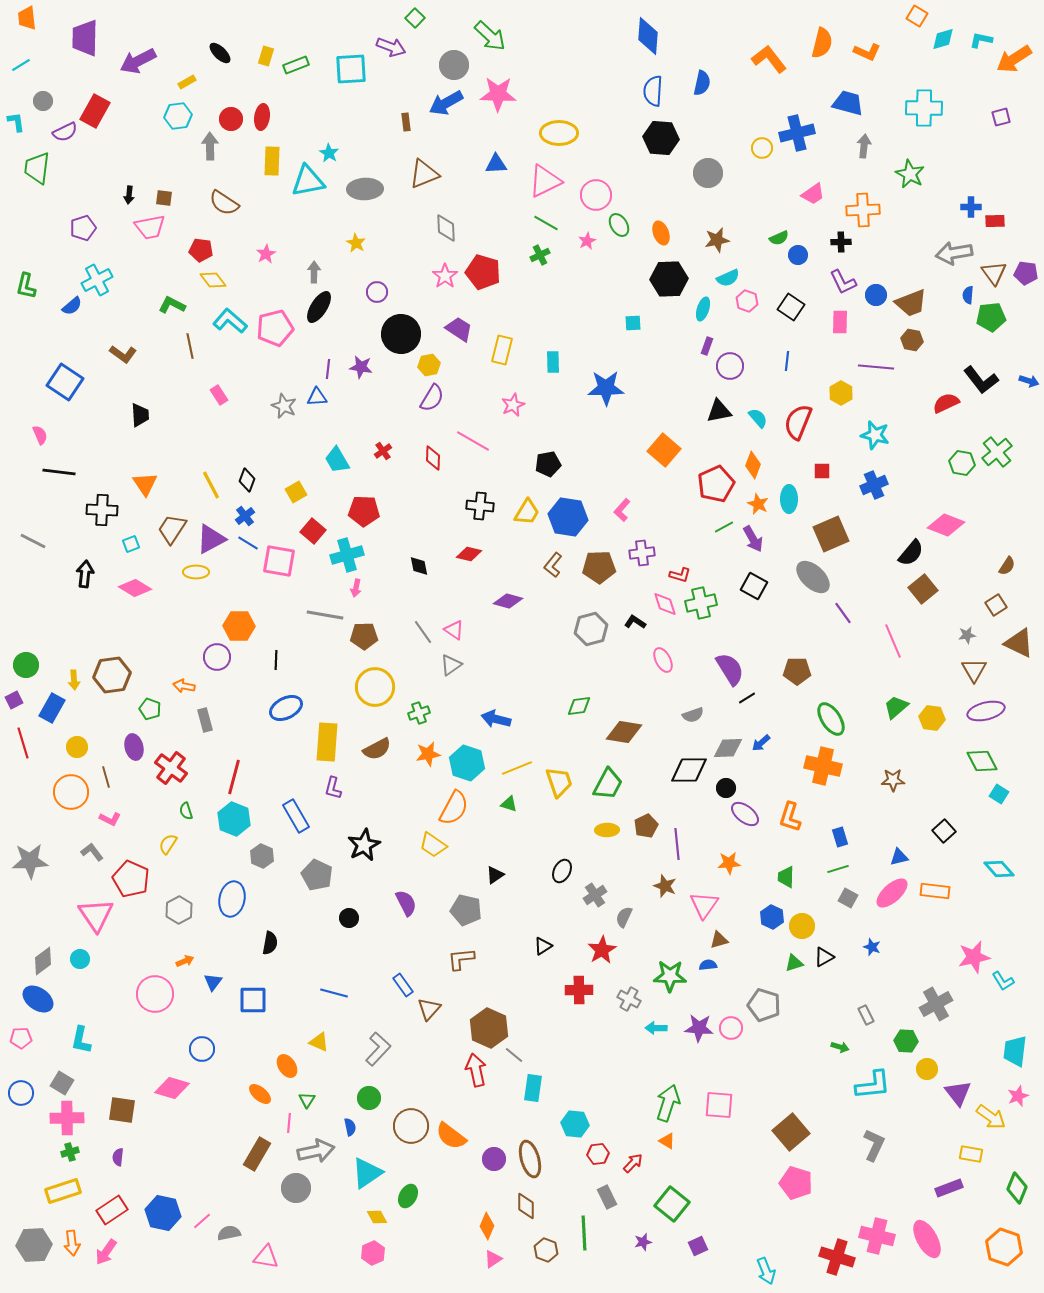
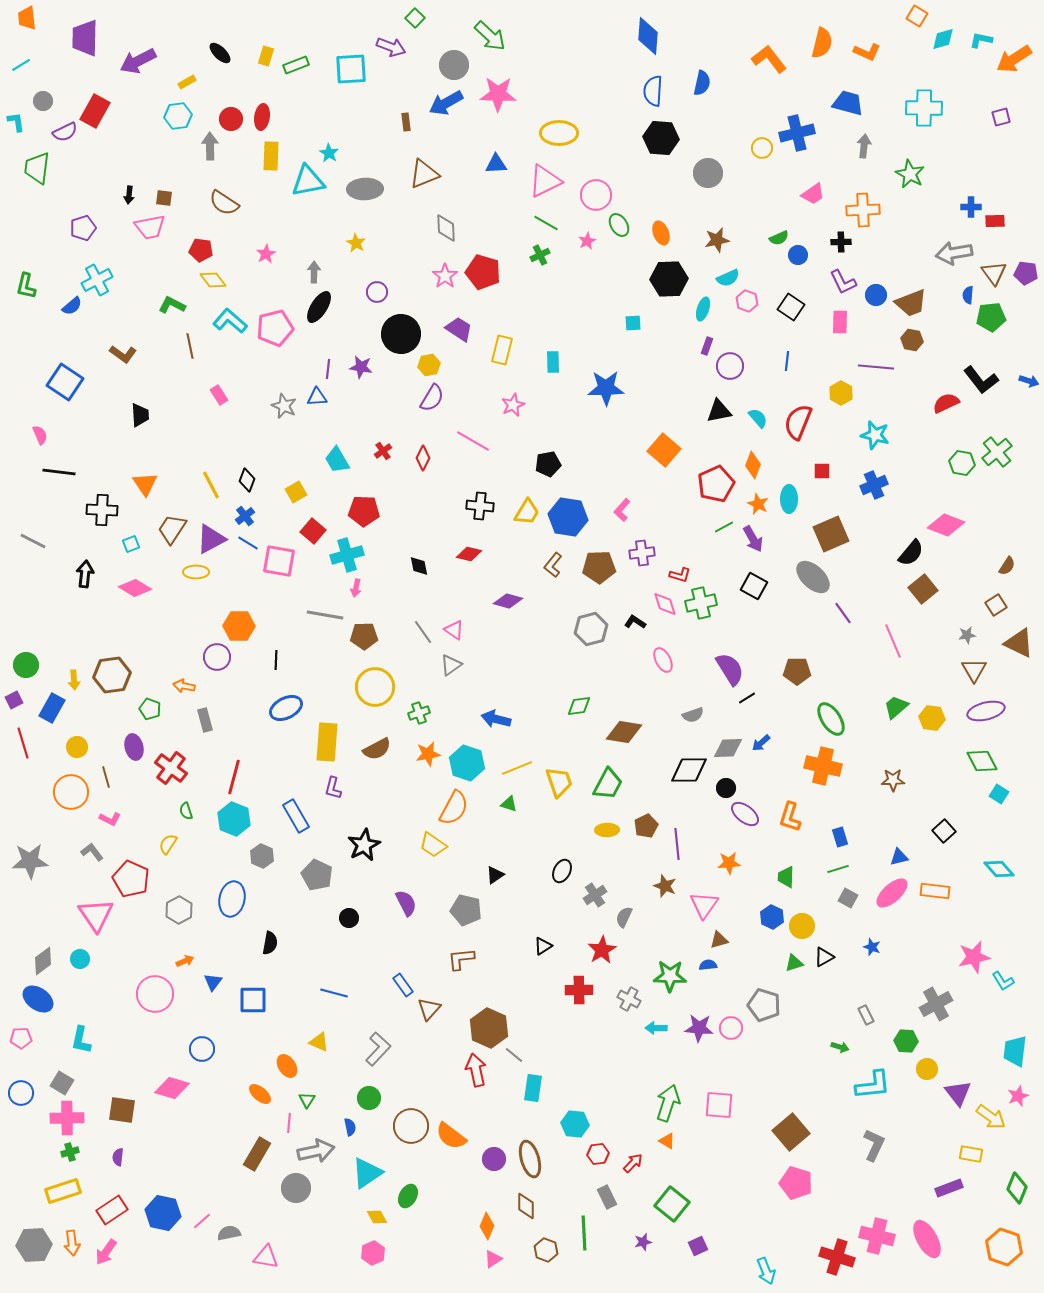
yellow rectangle at (272, 161): moved 1 px left, 5 px up
red diamond at (433, 458): moved 10 px left; rotated 25 degrees clockwise
